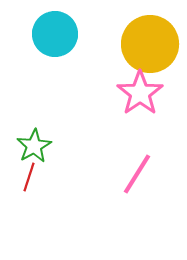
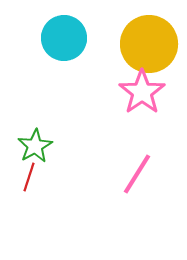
cyan circle: moved 9 px right, 4 px down
yellow circle: moved 1 px left
pink star: moved 2 px right, 1 px up
green star: moved 1 px right
